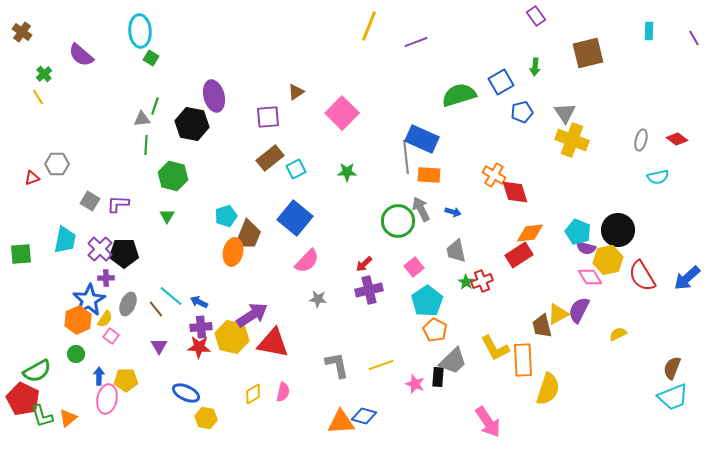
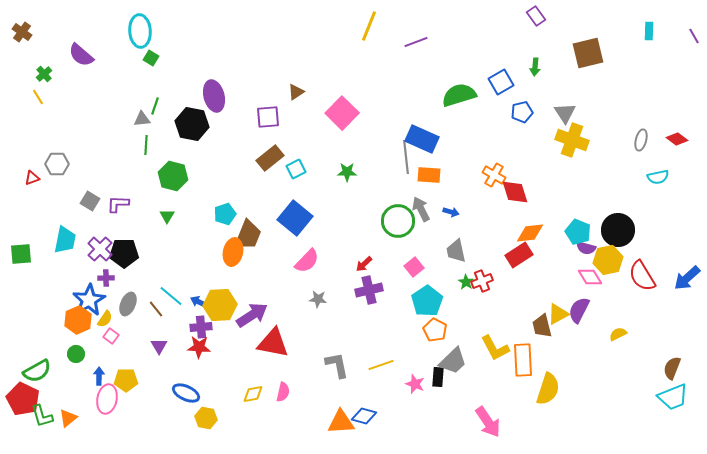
purple line at (694, 38): moved 2 px up
blue arrow at (453, 212): moved 2 px left
cyan pentagon at (226, 216): moved 1 px left, 2 px up
yellow hexagon at (232, 337): moved 12 px left, 32 px up; rotated 16 degrees counterclockwise
yellow diamond at (253, 394): rotated 20 degrees clockwise
